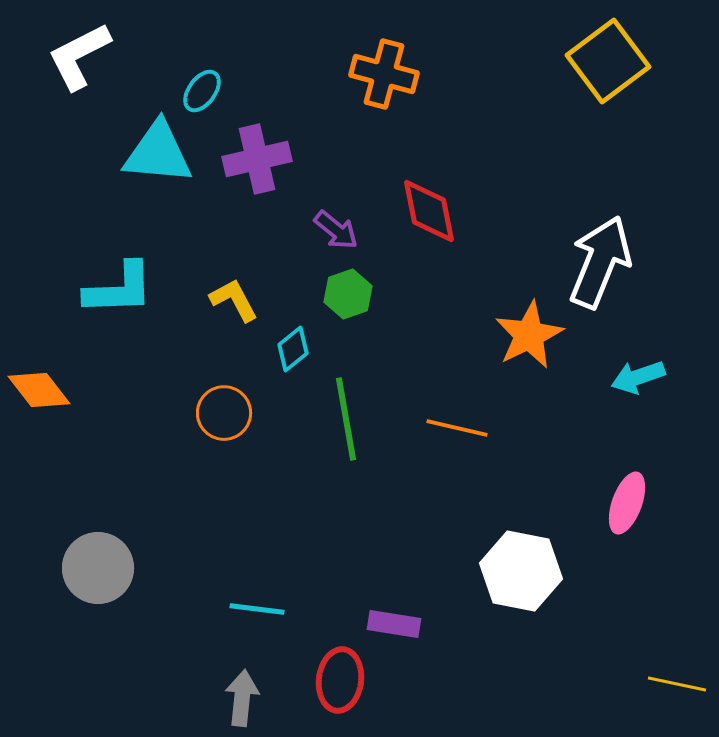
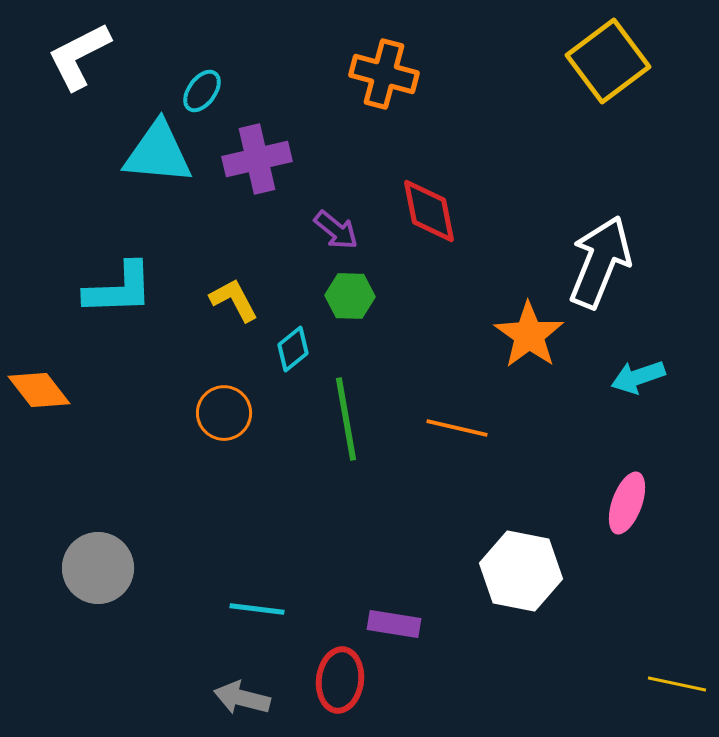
green hexagon: moved 2 px right, 2 px down; rotated 21 degrees clockwise
orange star: rotated 10 degrees counterclockwise
gray arrow: rotated 82 degrees counterclockwise
